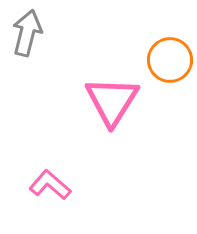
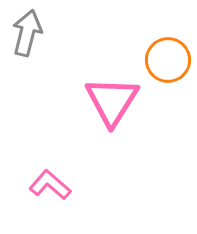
orange circle: moved 2 px left
